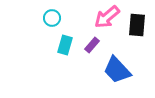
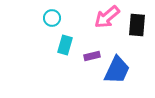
purple rectangle: moved 11 px down; rotated 35 degrees clockwise
blue trapezoid: rotated 112 degrees counterclockwise
